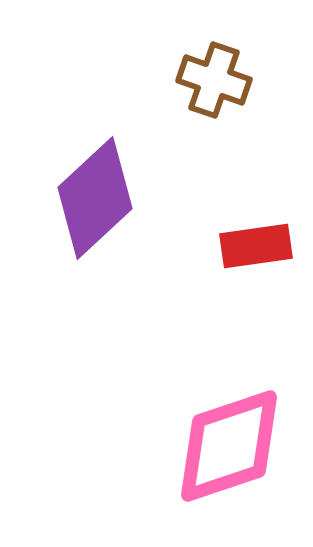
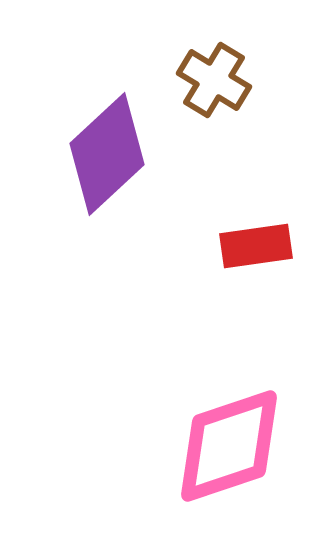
brown cross: rotated 12 degrees clockwise
purple diamond: moved 12 px right, 44 px up
